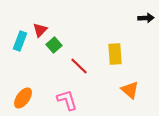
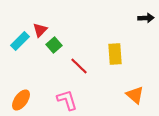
cyan rectangle: rotated 24 degrees clockwise
orange triangle: moved 5 px right, 5 px down
orange ellipse: moved 2 px left, 2 px down
